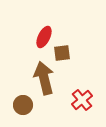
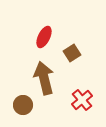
brown square: moved 10 px right; rotated 24 degrees counterclockwise
